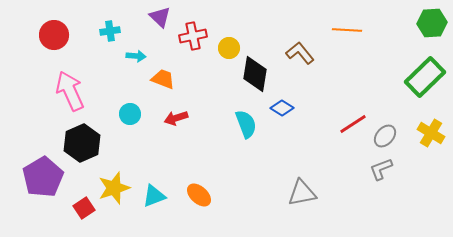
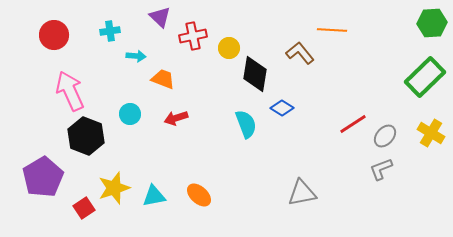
orange line: moved 15 px left
black hexagon: moved 4 px right, 7 px up; rotated 15 degrees counterclockwise
cyan triangle: rotated 10 degrees clockwise
